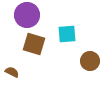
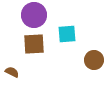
purple circle: moved 7 px right
brown square: rotated 20 degrees counterclockwise
brown circle: moved 4 px right, 1 px up
